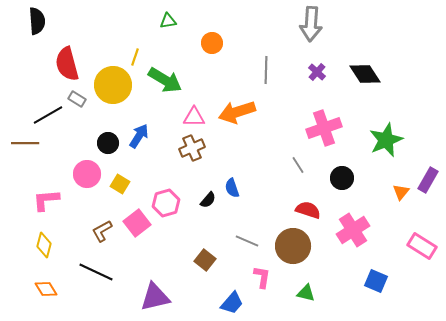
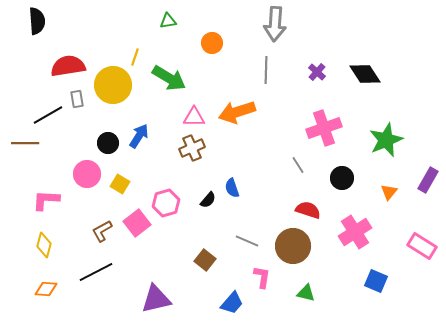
gray arrow at (311, 24): moved 36 px left
red semicircle at (67, 64): moved 1 px right, 2 px down; rotated 96 degrees clockwise
green arrow at (165, 80): moved 4 px right, 2 px up
gray rectangle at (77, 99): rotated 48 degrees clockwise
orange triangle at (401, 192): moved 12 px left
pink L-shape at (46, 200): rotated 8 degrees clockwise
pink cross at (353, 230): moved 2 px right, 2 px down
black line at (96, 272): rotated 52 degrees counterclockwise
orange diamond at (46, 289): rotated 55 degrees counterclockwise
purple triangle at (155, 297): moved 1 px right, 2 px down
